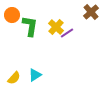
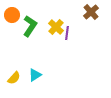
green L-shape: rotated 25 degrees clockwise
purple line: rotated 48 degrees counterclockwise
